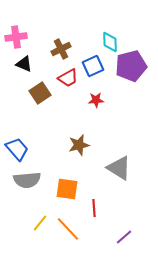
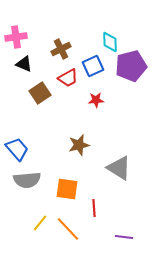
purple line: rotated 48 degrees clockwise
